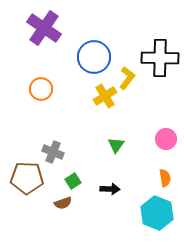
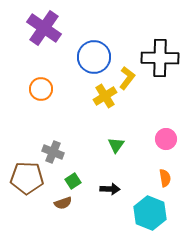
cyan hexagon: moved 7 px left
